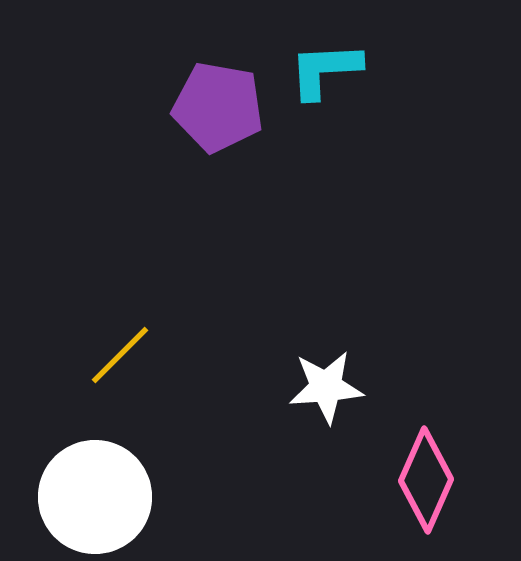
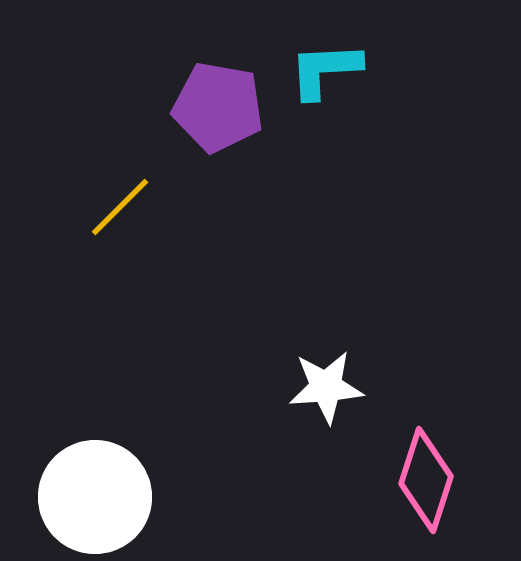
yellow line: moved 148 px up
pink diamond: rotated 6 degrees counterclockwise
